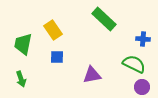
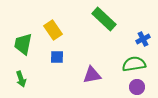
blue cross: rotated 32 degrees counterclockwise
green semicircle: rotated 35 degrees counterclockwise
purple circle: moved 5 px left
